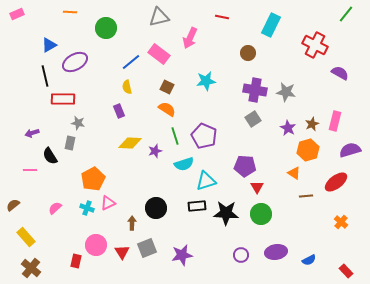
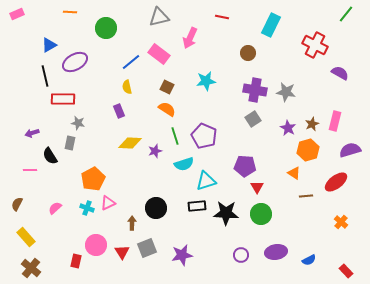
brown semicircle at (13, 205): moved 4 px right, 1 px up; rotated 24 degrees counterclockwise
